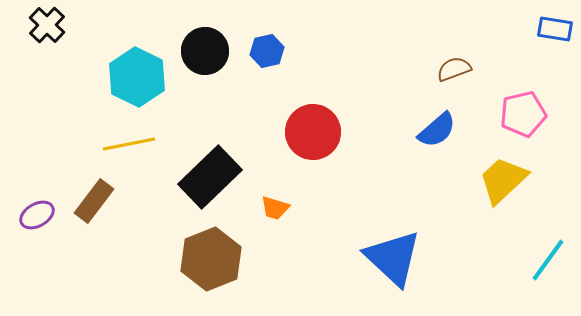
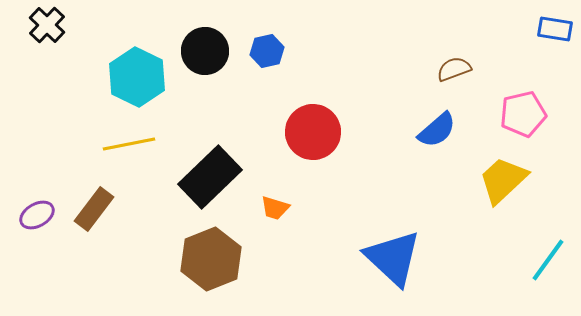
brown rectangle: moved 8 px down
